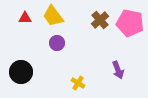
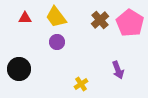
yellow trapezoid: moved 3 px right, 1 px down
pink pentagon: rotated 20 degrees clockwise
purple circle: moved 1 px up
black circle: moved 2 px left, 3 px up
yellow cross: moved 3 px right, 1 px down; rotated 24 degrees clockwise
